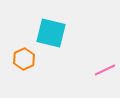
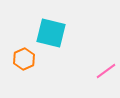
pink line: moved 1 px right, 1 px down; rotated 10 degrees counterclockwise
